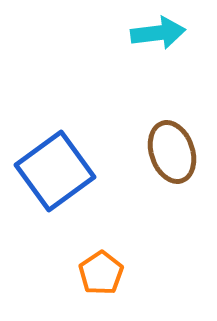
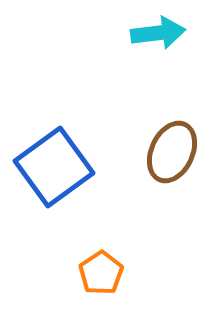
brown ellipse: rotated 44 degrees clockwise
blue square: moved 1 px left, 4 px up
